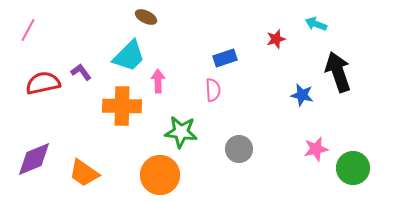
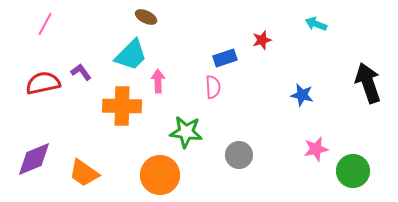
pink line: moved 17 px right, 6 px up
red star: moved 14 px left, 1 px down
cyan trapezoid: moved 2 px right, 1 px up
black arrow: moved 30 px right, 11 px down
pink semicircle: moved 3 px up
green star: moved 5 px right
gray circle: moved 6 px down
green circle: moved 3 px down
